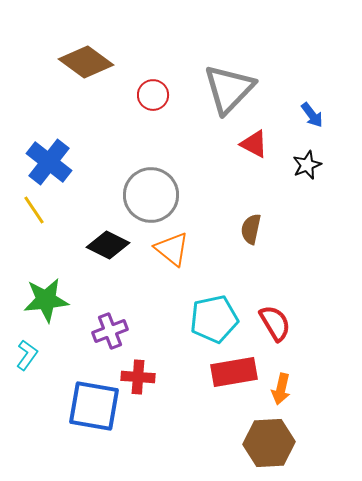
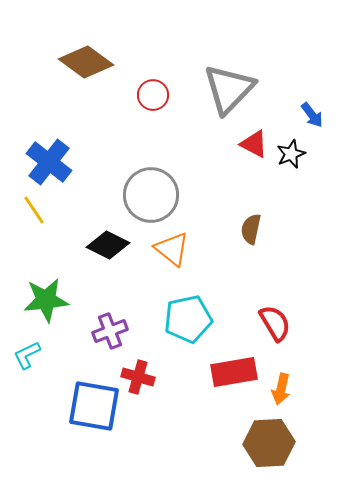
black star: moved 16 px left, 11 px up
cyan pentagon: moved 26 px left
cyan L-shape: rotated 152 degrees counterclockwise
red cross: rotated 12 degrees clockwise
